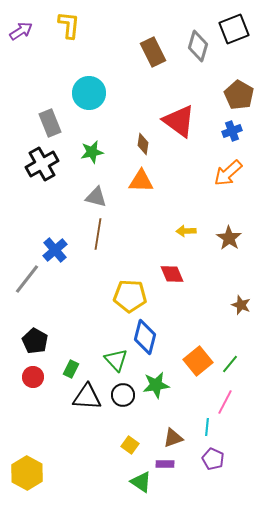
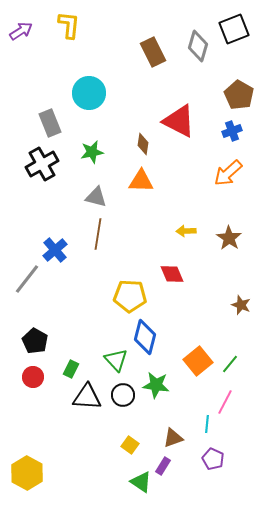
red triangle at (179, 121): rotated 9 degrees counterclockwise
green star at (156, 385): rotated 16 degrees clockwise
cyan line at (207, 427): moved 3 px up
purple rectangle at (165, 464): moved 2 px left, 2 px down; rotated 60 degrees counterclockwise
